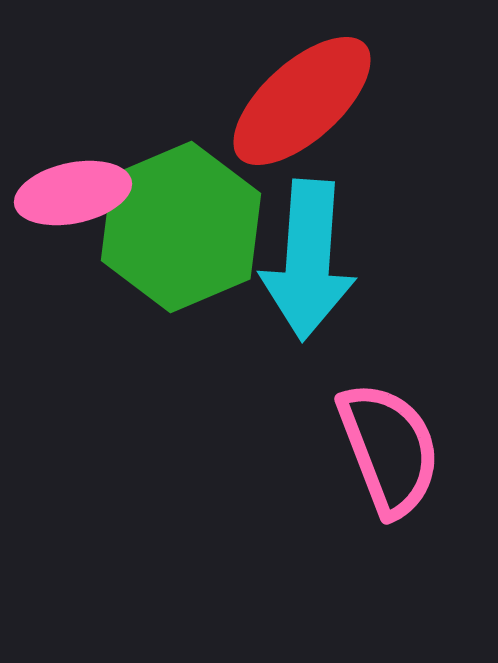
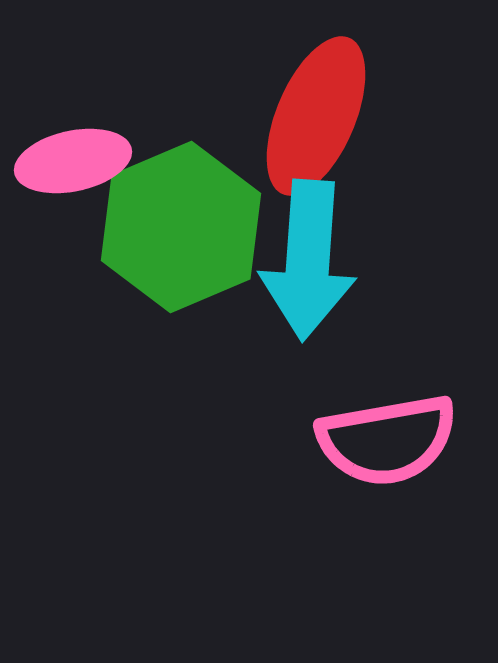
red ellipse: moved 14 px right, 15 px down; rotated 25 degrees counterclockwise
pink ellipse: moved 32 px up
pink semicircle: moved 2 px left, 9 px up; rotated 101 degrees clockwise
